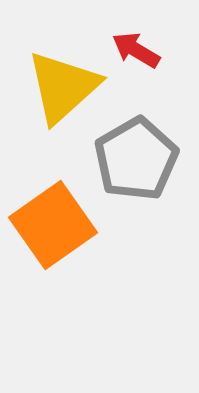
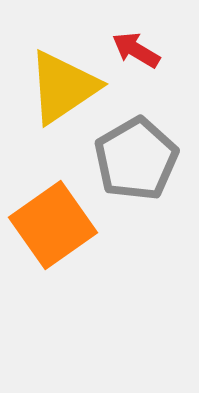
yellow triangle: rotated 8 degrees clockwise
